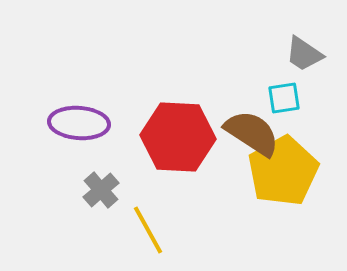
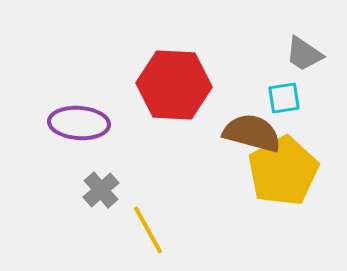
brown semicircle: rotated 18 degrees counterclockwise
red hexagon: moved 4 px left, 52 px up
